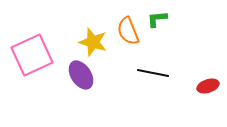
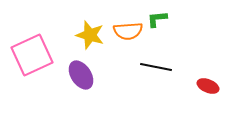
orange semicircle: rotated 72 degrees counterclockwise
yellow star: moved 3 px left, 7 px up
black line: moved 3 px right, 6 px up
red ellipse: rotated 40 degrees clockwise
